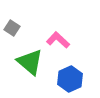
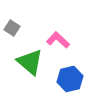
blue hexagon: rotated 10 degrees clockwise
